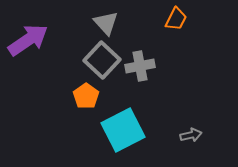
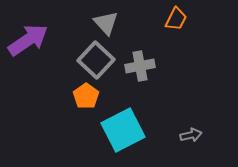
gray square: moved 6 px left
